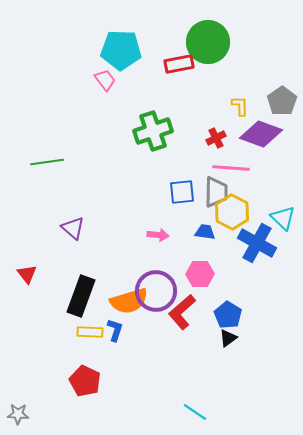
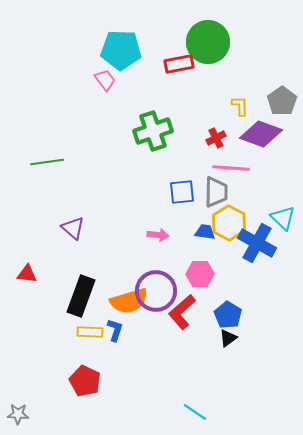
yellow hexagon: moved 3 px left, 11 px down
red triangle: rotated 45 degrees counterclockwise
